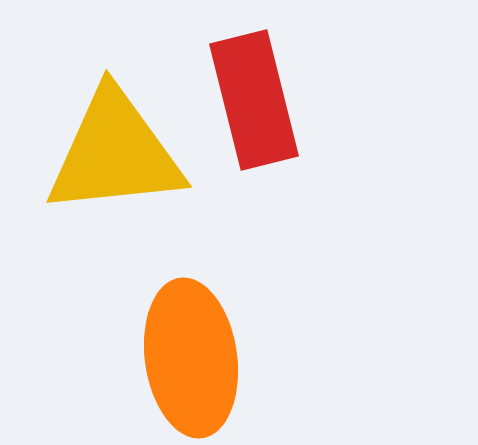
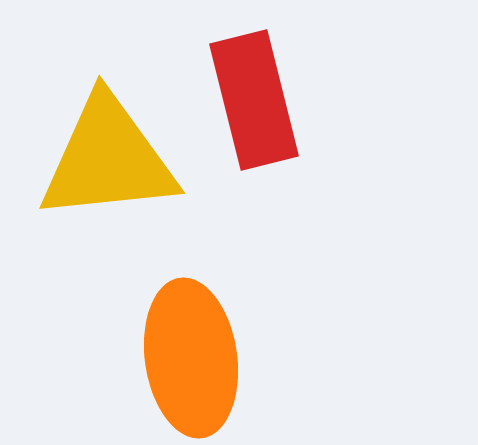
yellow triangle: moved 7 px left, 6 px down
